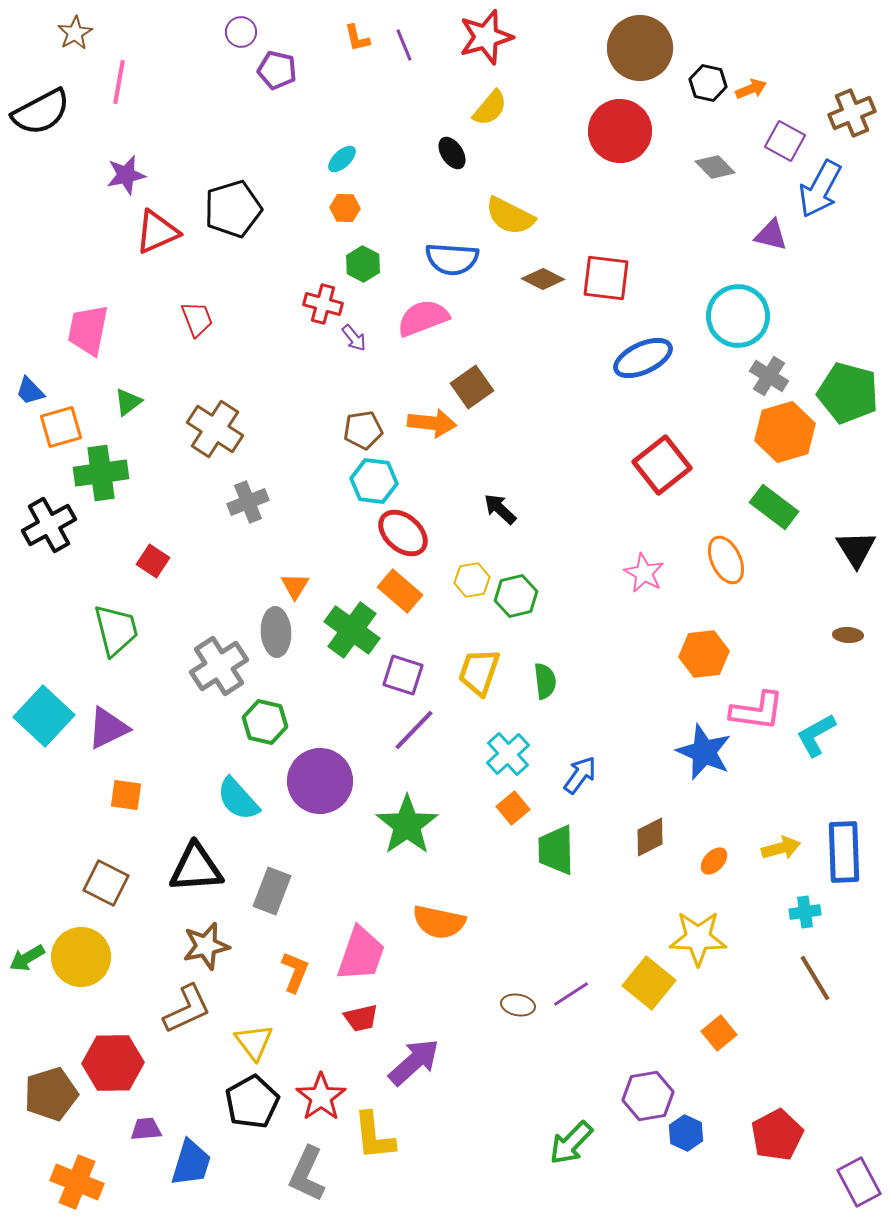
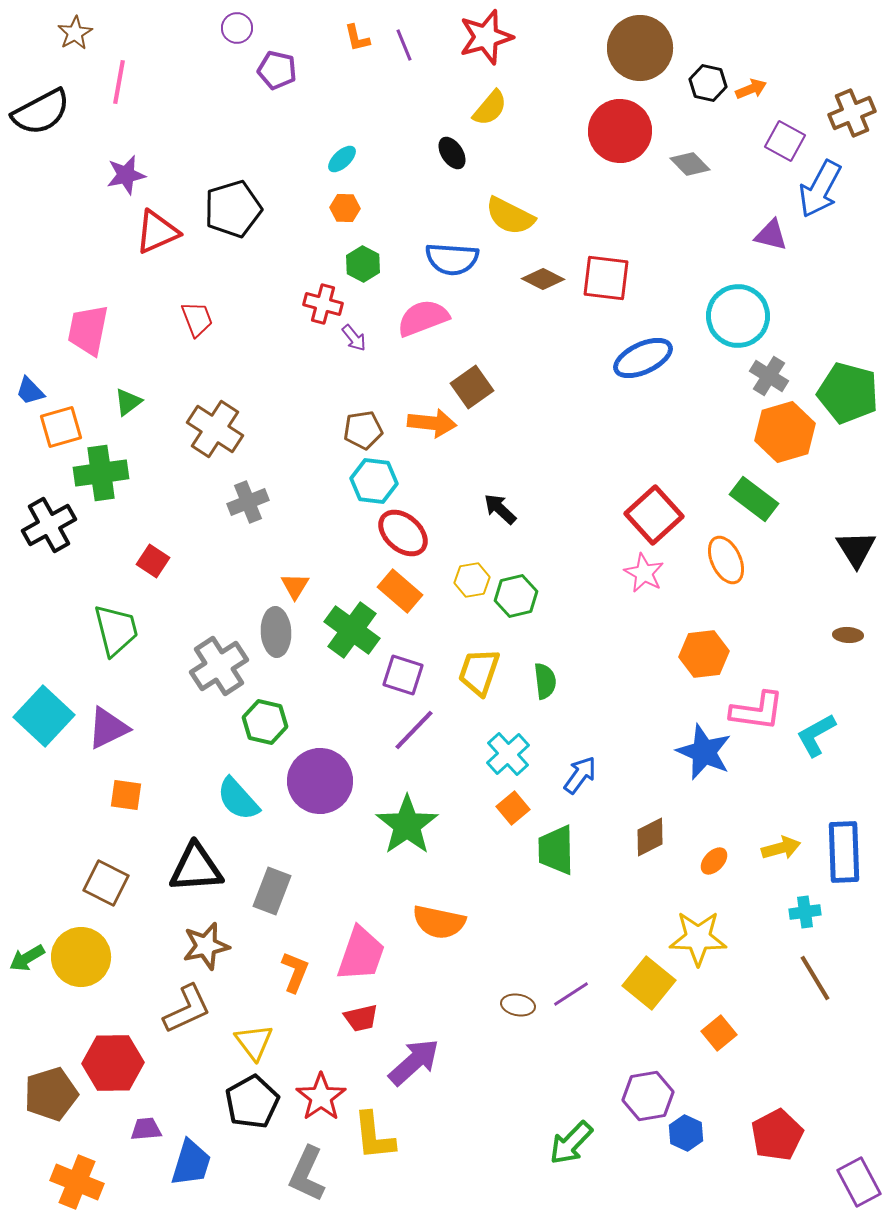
purple circle at (241, 32): moved 4 px left, 4 px up
gray diamond at (715, 167): moved 25 px left, 3 px up
red square at (662, 465): moved 8 px left, 50 px down; rotated 4 degrees counterclockwise
green rectangle at (774, 507): moved 20 px left, 8 px up
